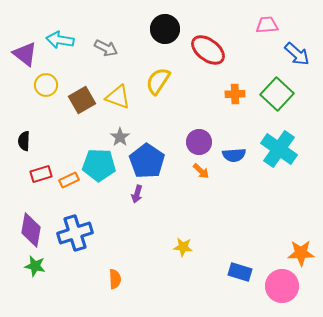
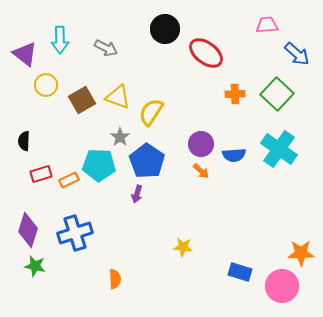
cyan arrow: rotated 100 degrees counterclockwise
red ellipse: moved 2 px left, 3 px down
yellow semicircle: moved 7 px left, 31 px down
purple circle: moved 2 px right, 2 px down
purple diamond: moved 3 px left; rotated 8 degrees clockwise
